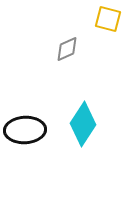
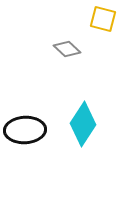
yellow square: moved 5 px left
gray diamond: rotated 68 degrees clockwise
